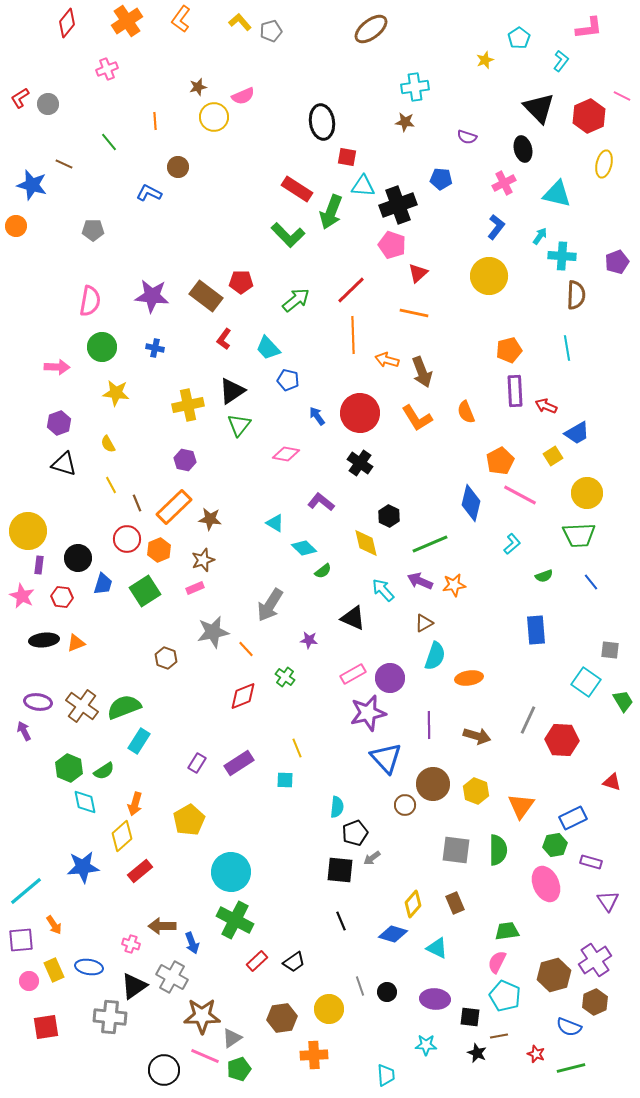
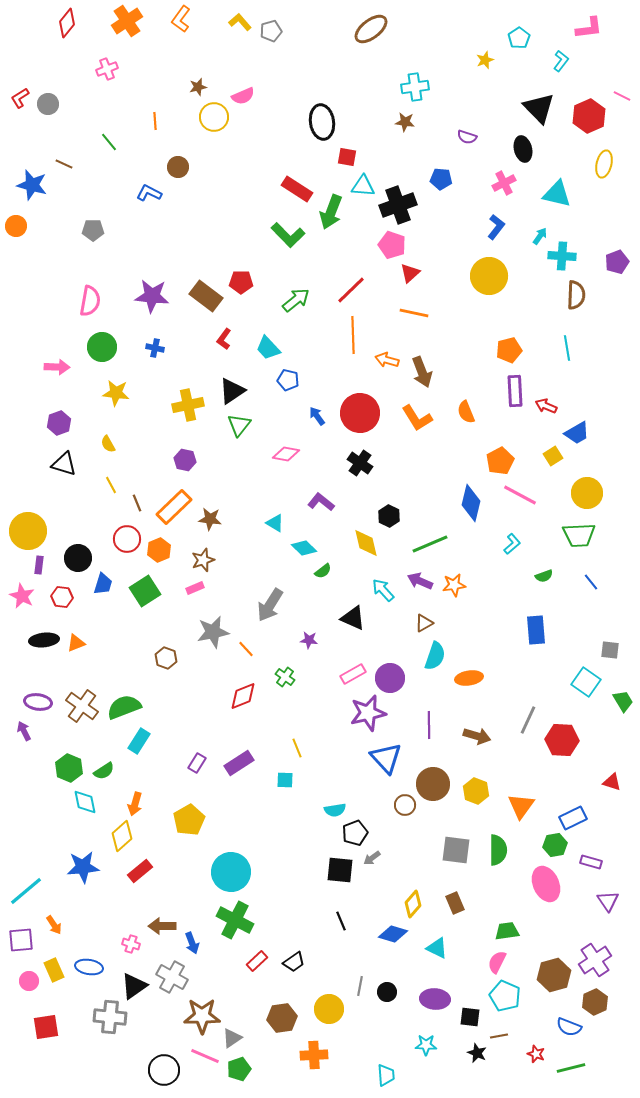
red triangle at (418, 273): moved 8 px left
cyan semicircle at (337, 807): moved 2 px left, 3 px down; rotated 75 degrees clockwise
gray line at (360, 986): rotated 30 degrees clockwise
